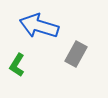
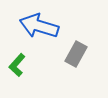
green L-shape: rotated 10 degrees clockwise
